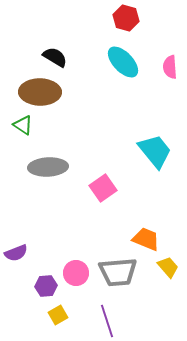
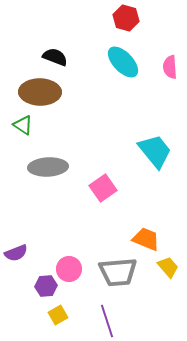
black semicircle: rotated 10 degrees counterclockwise
pink circle: moved 7 px left, 4 px up
